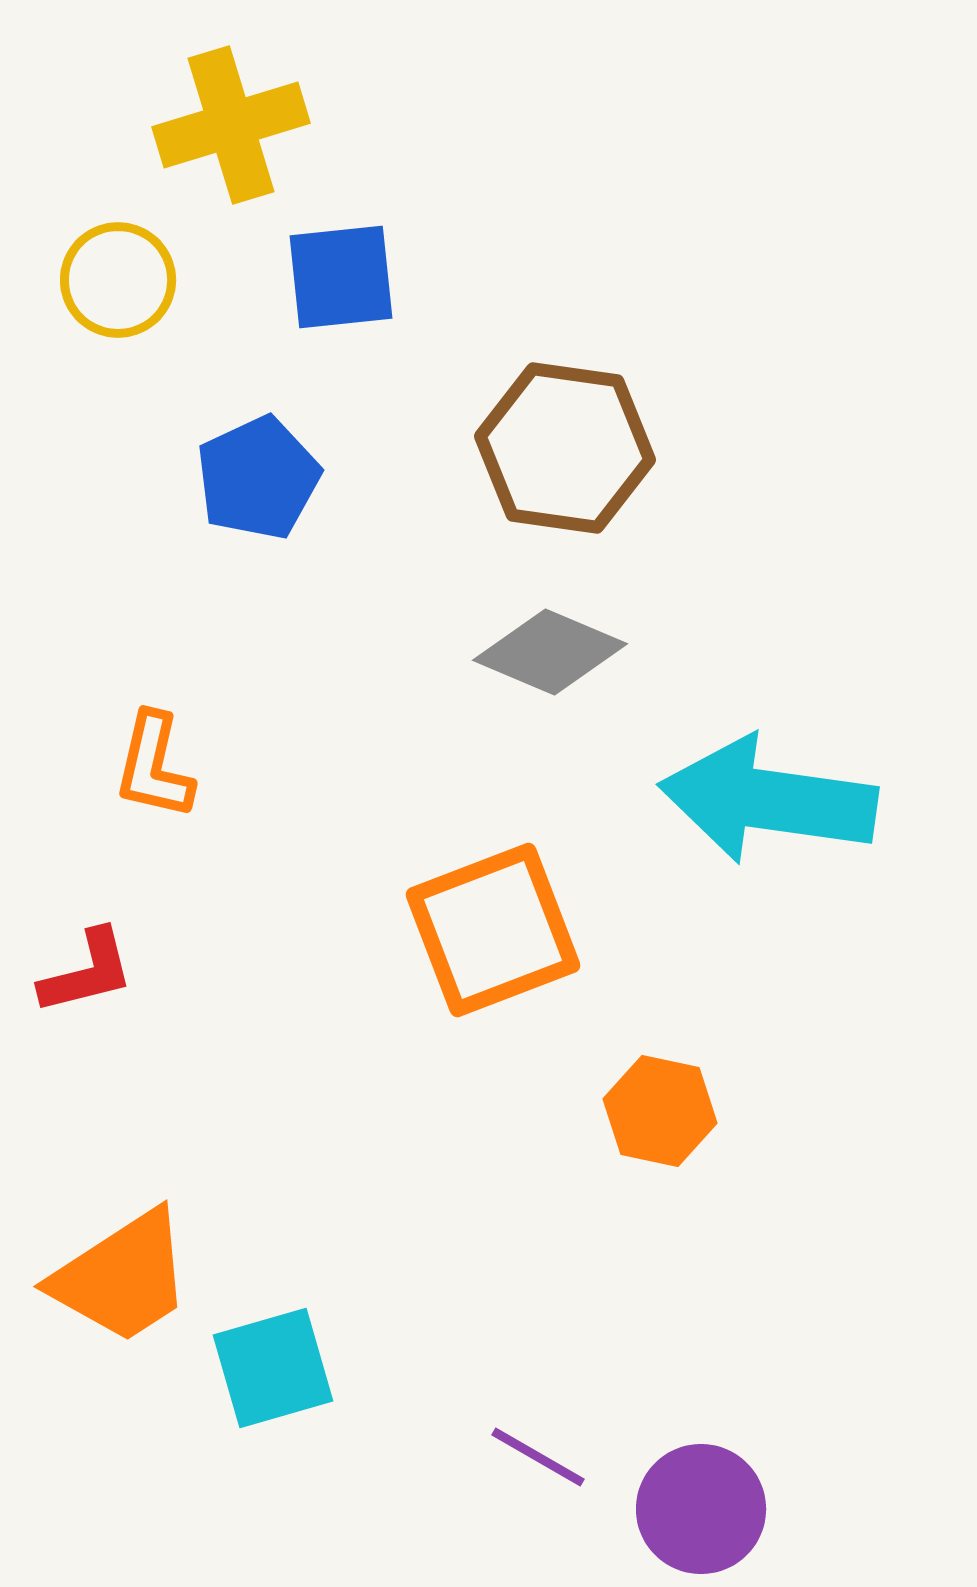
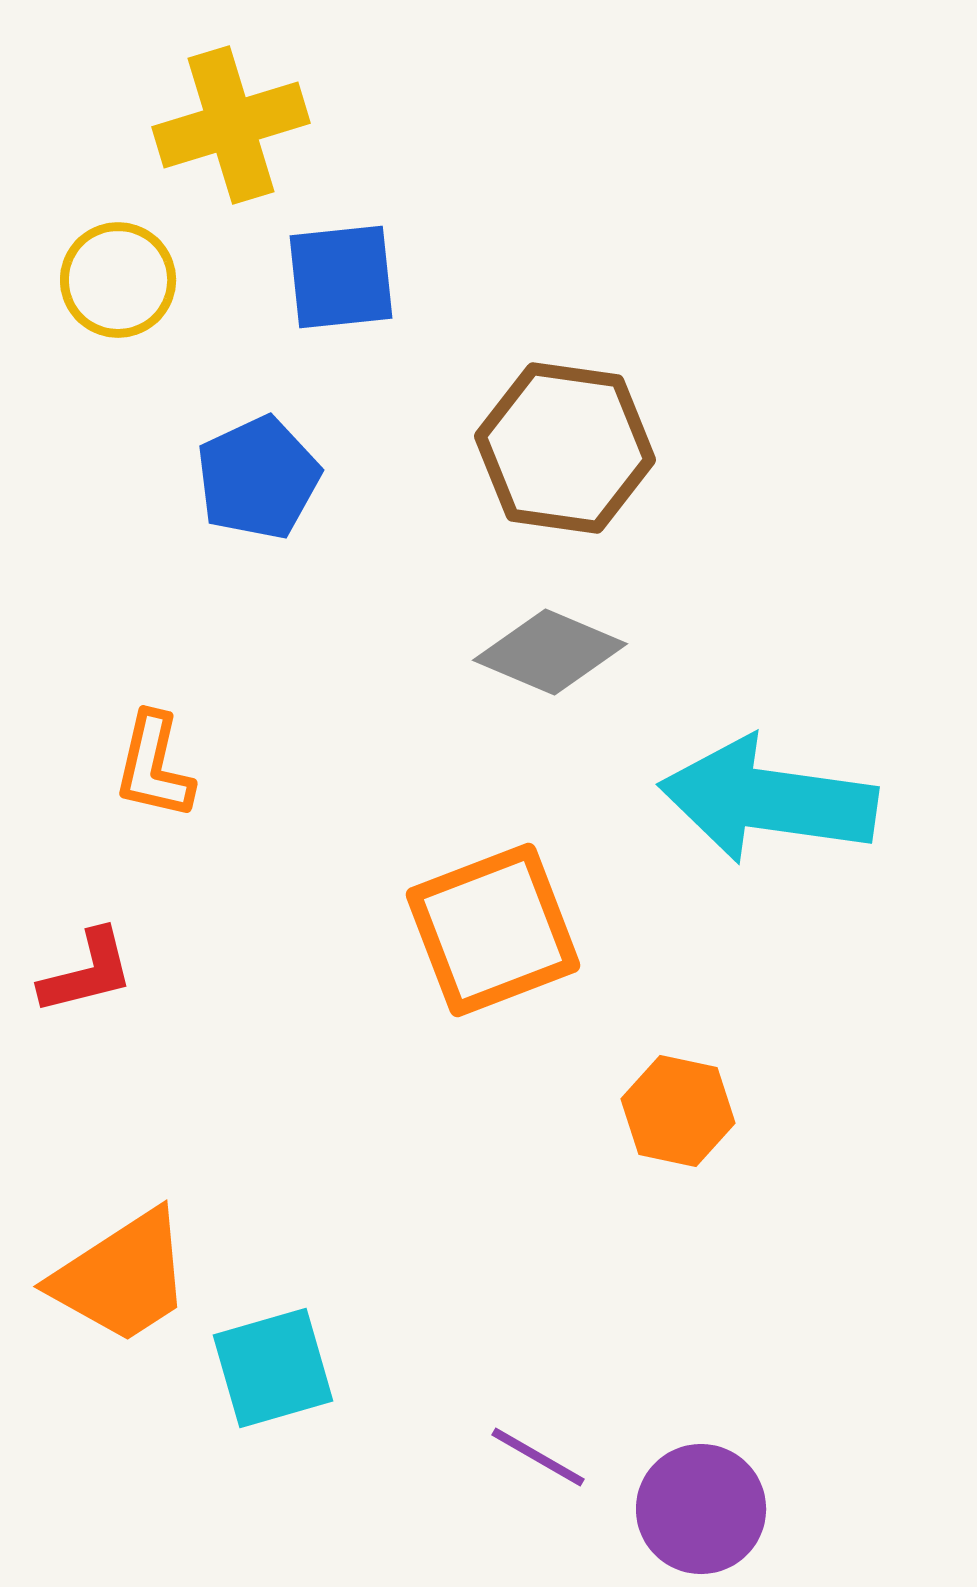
orange hexagon: moved 18 px right
